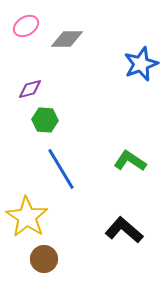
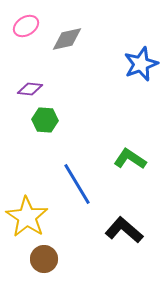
gray diamond: rotated 12 degrees counterclockwise
purple diamond: rotated 20 degrees clockwise
green L-shape: moved 2 px up
blue line: moved 16 px right, 15 px down
